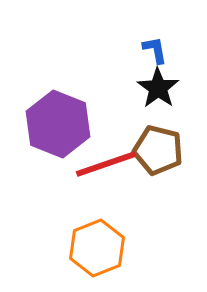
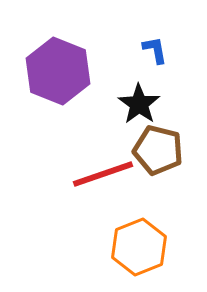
black star: moved 19 px left, 16 px down
purple hexagon: moved 53 px up
red line: moved 3 px left, 10 px down
orange hexagon: moved 42 px right, 1 px up
